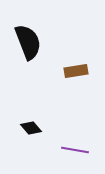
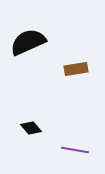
black semicircle: rotated 93 degrees counterclockwise
brown rectangle: moved 2 px up
